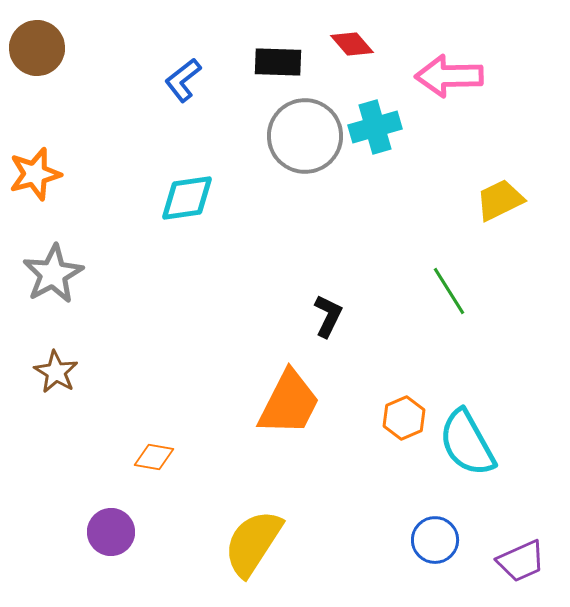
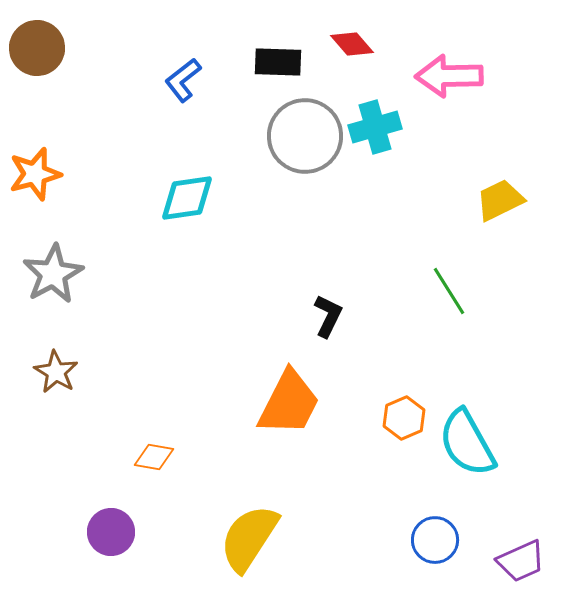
yellow semicircle: moved 4 px left, 5 px up
